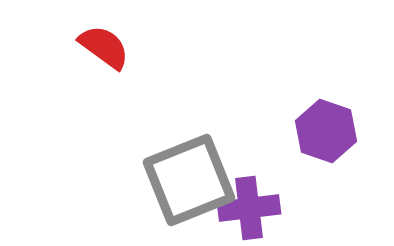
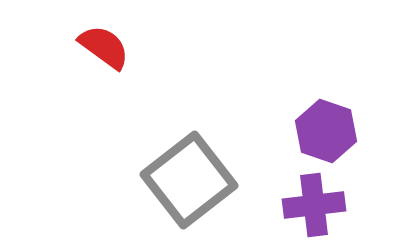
gray square: rotated 16 degrees counterclockwise
purple cross: moved 65 px right, 3 px up
